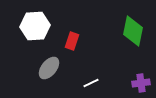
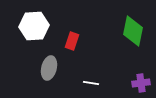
white hexagon: moved 1 px left
gray ellipse: rotated 25 degrees counterclockwise
white line: rotated 35 degrees clockwise
